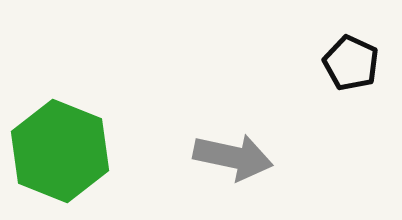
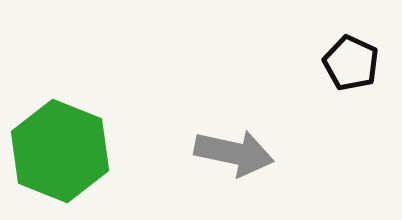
gray arrow: moved 1 px right, 4 px up
